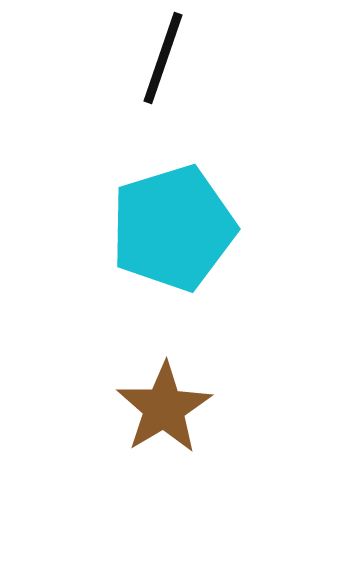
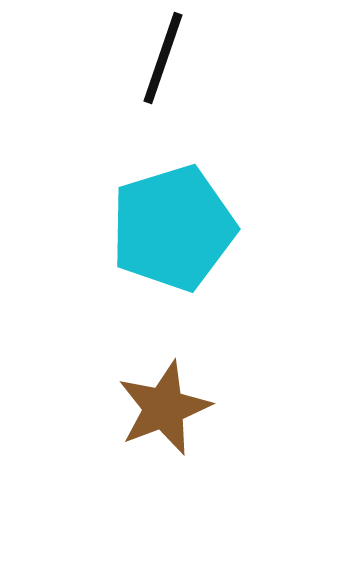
brown star: rotated 10 degrees clockwise
